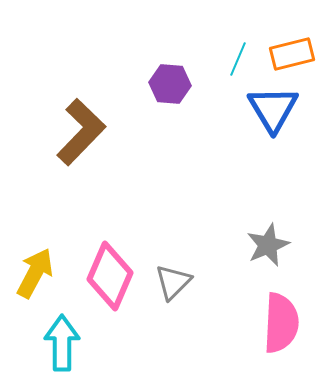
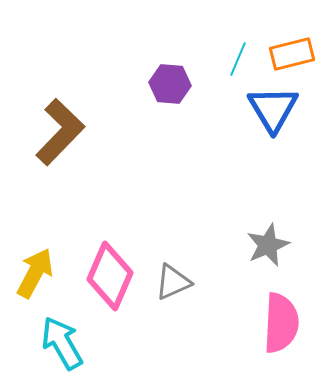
brown L-shape: moved 21 px left
gray triangle: rotated 21 degrees clockwise
cyan arrow: rotated 30 degrees counterclockwise
